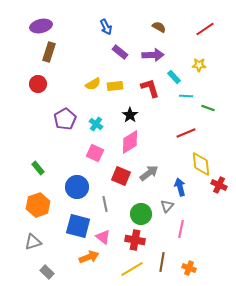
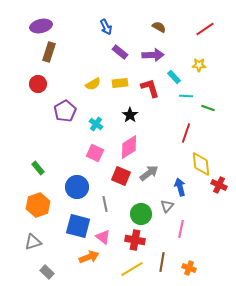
yellow rectangle at (115, 86): moved 5 px right, 3 px up
purple pentagon at (65, 119): moved 8 px up
red line at (186, 133): rotated 48 degrees counterclockwise
pink diamond at (130, 142): moved 1 px left, 5 px down
